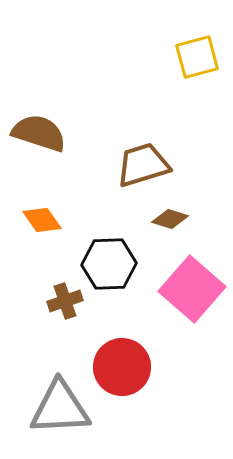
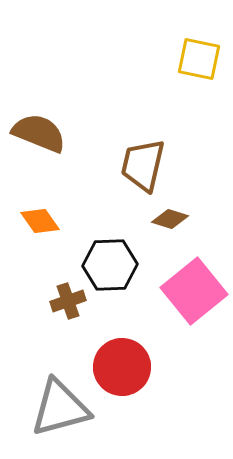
yellow square: moved 2 px right, 2 px down; rotated 27 degrees clockwise
brown semicircle: rotated 4 degrees clockwise
brown trapezoid: rotated 60 degrees counterclockwise
orange diamond: moved 2 px left, 1 px down
black hexagon: moved 1 px right, 1 px down
pink square: moved 2 px right, 2 px down; rotated 10 degrees clockwise
brown cross: moved 3 px right
gray triangle: rotated 12 degrees counterclockwise
